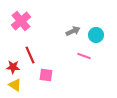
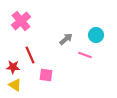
gray arrow: moved 7 px left, 8 px down; rotated 16 degrees counterclockwise
pink line: moved 1 px right, 1 px up
